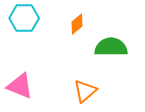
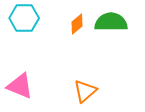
green semicircle: moved 25 px up
